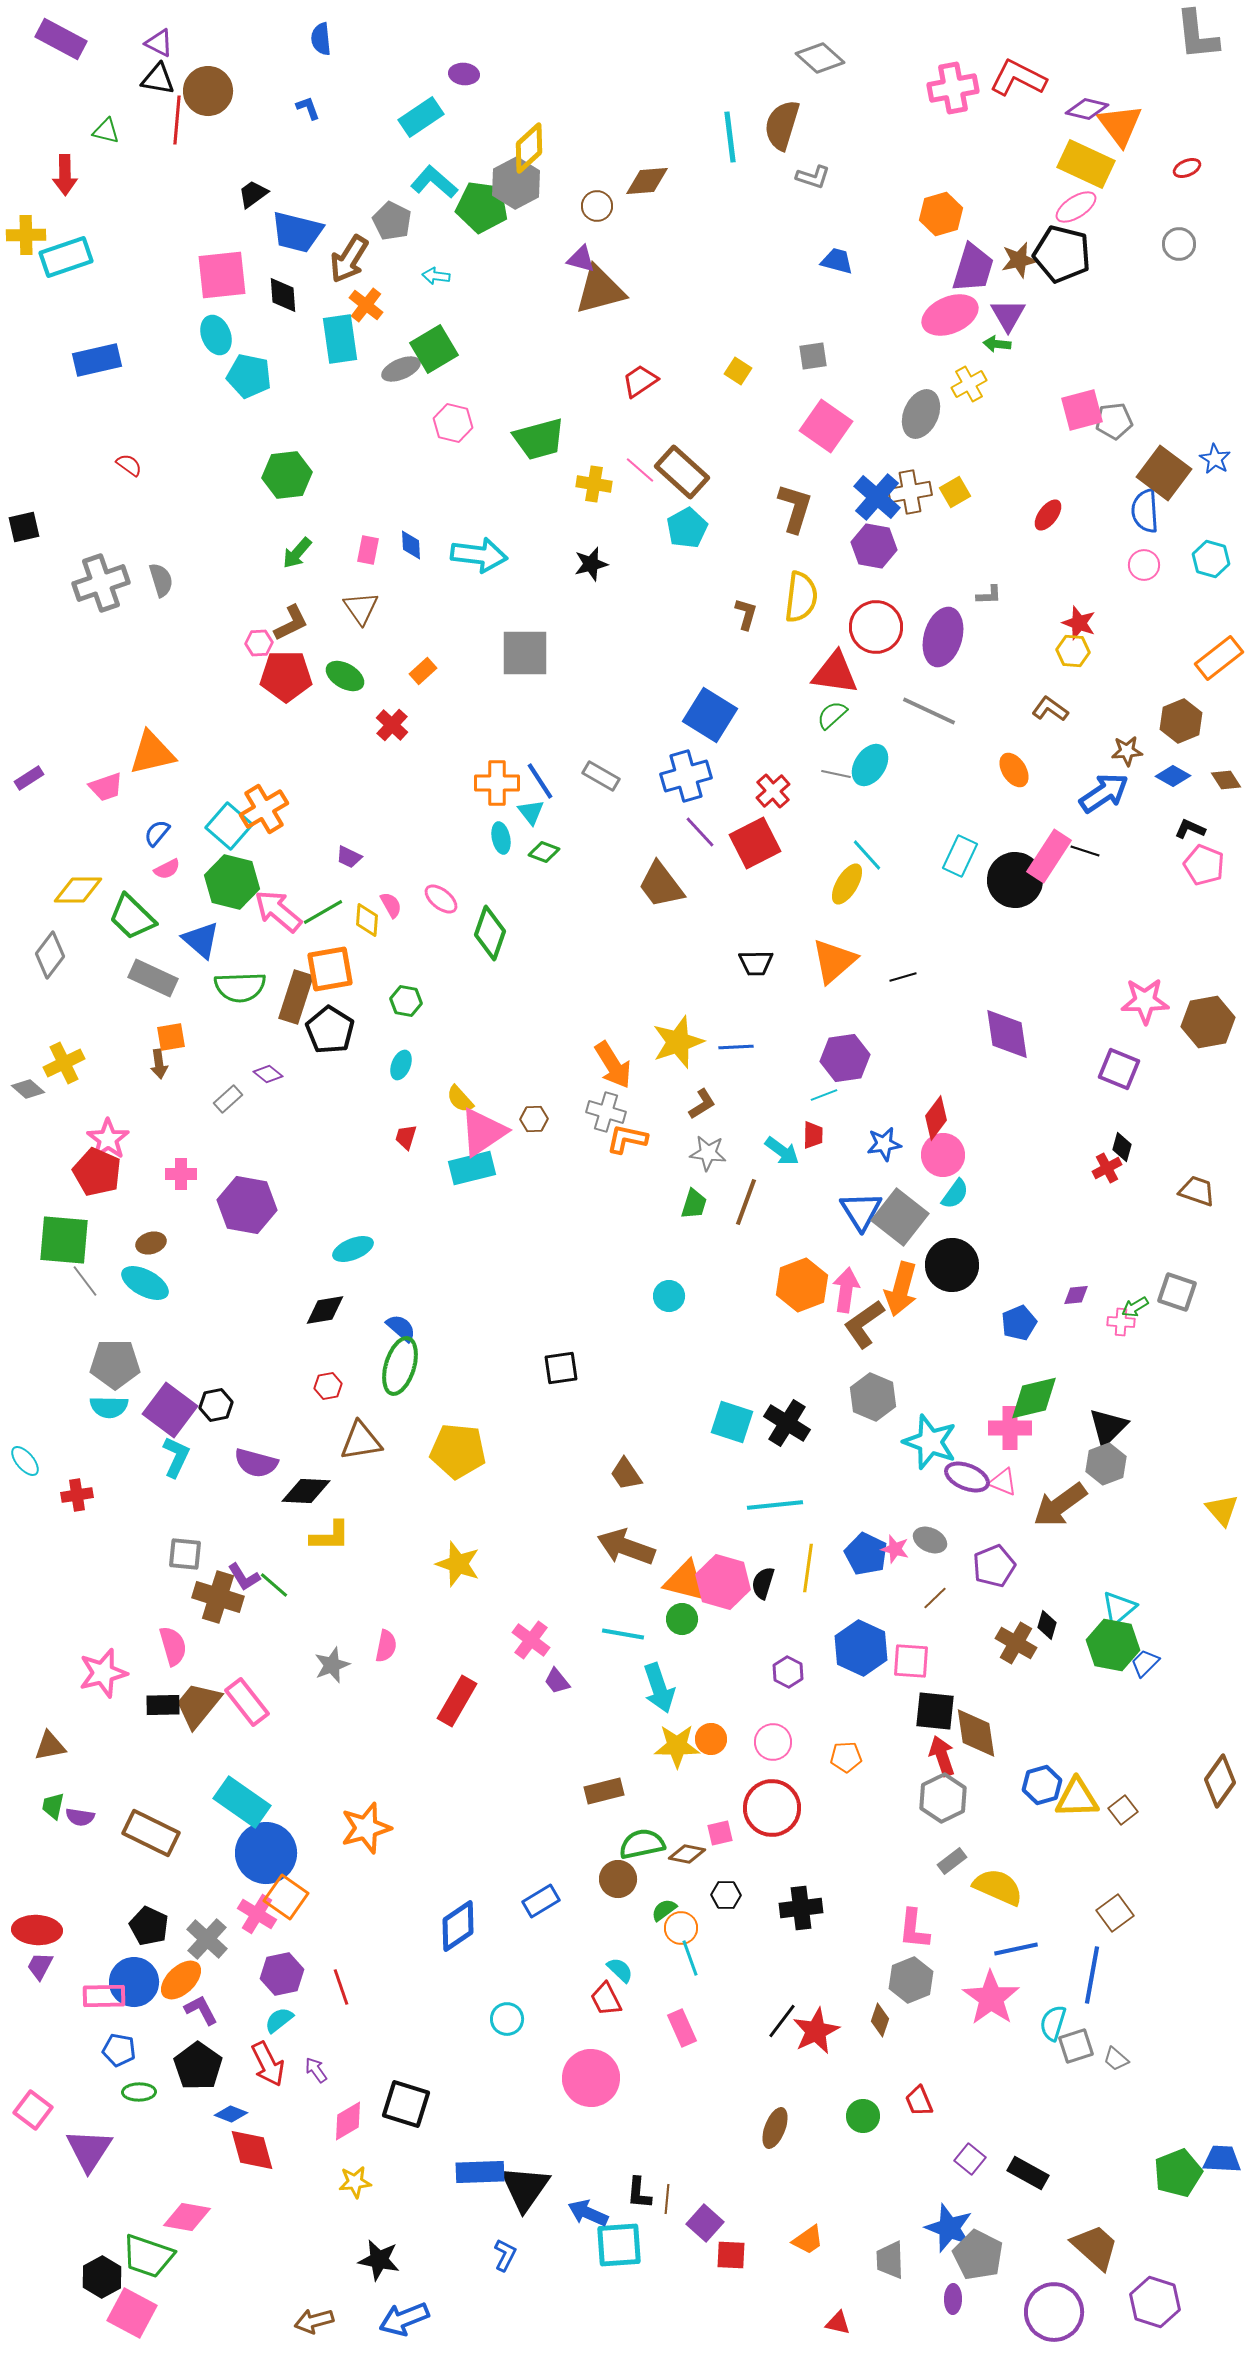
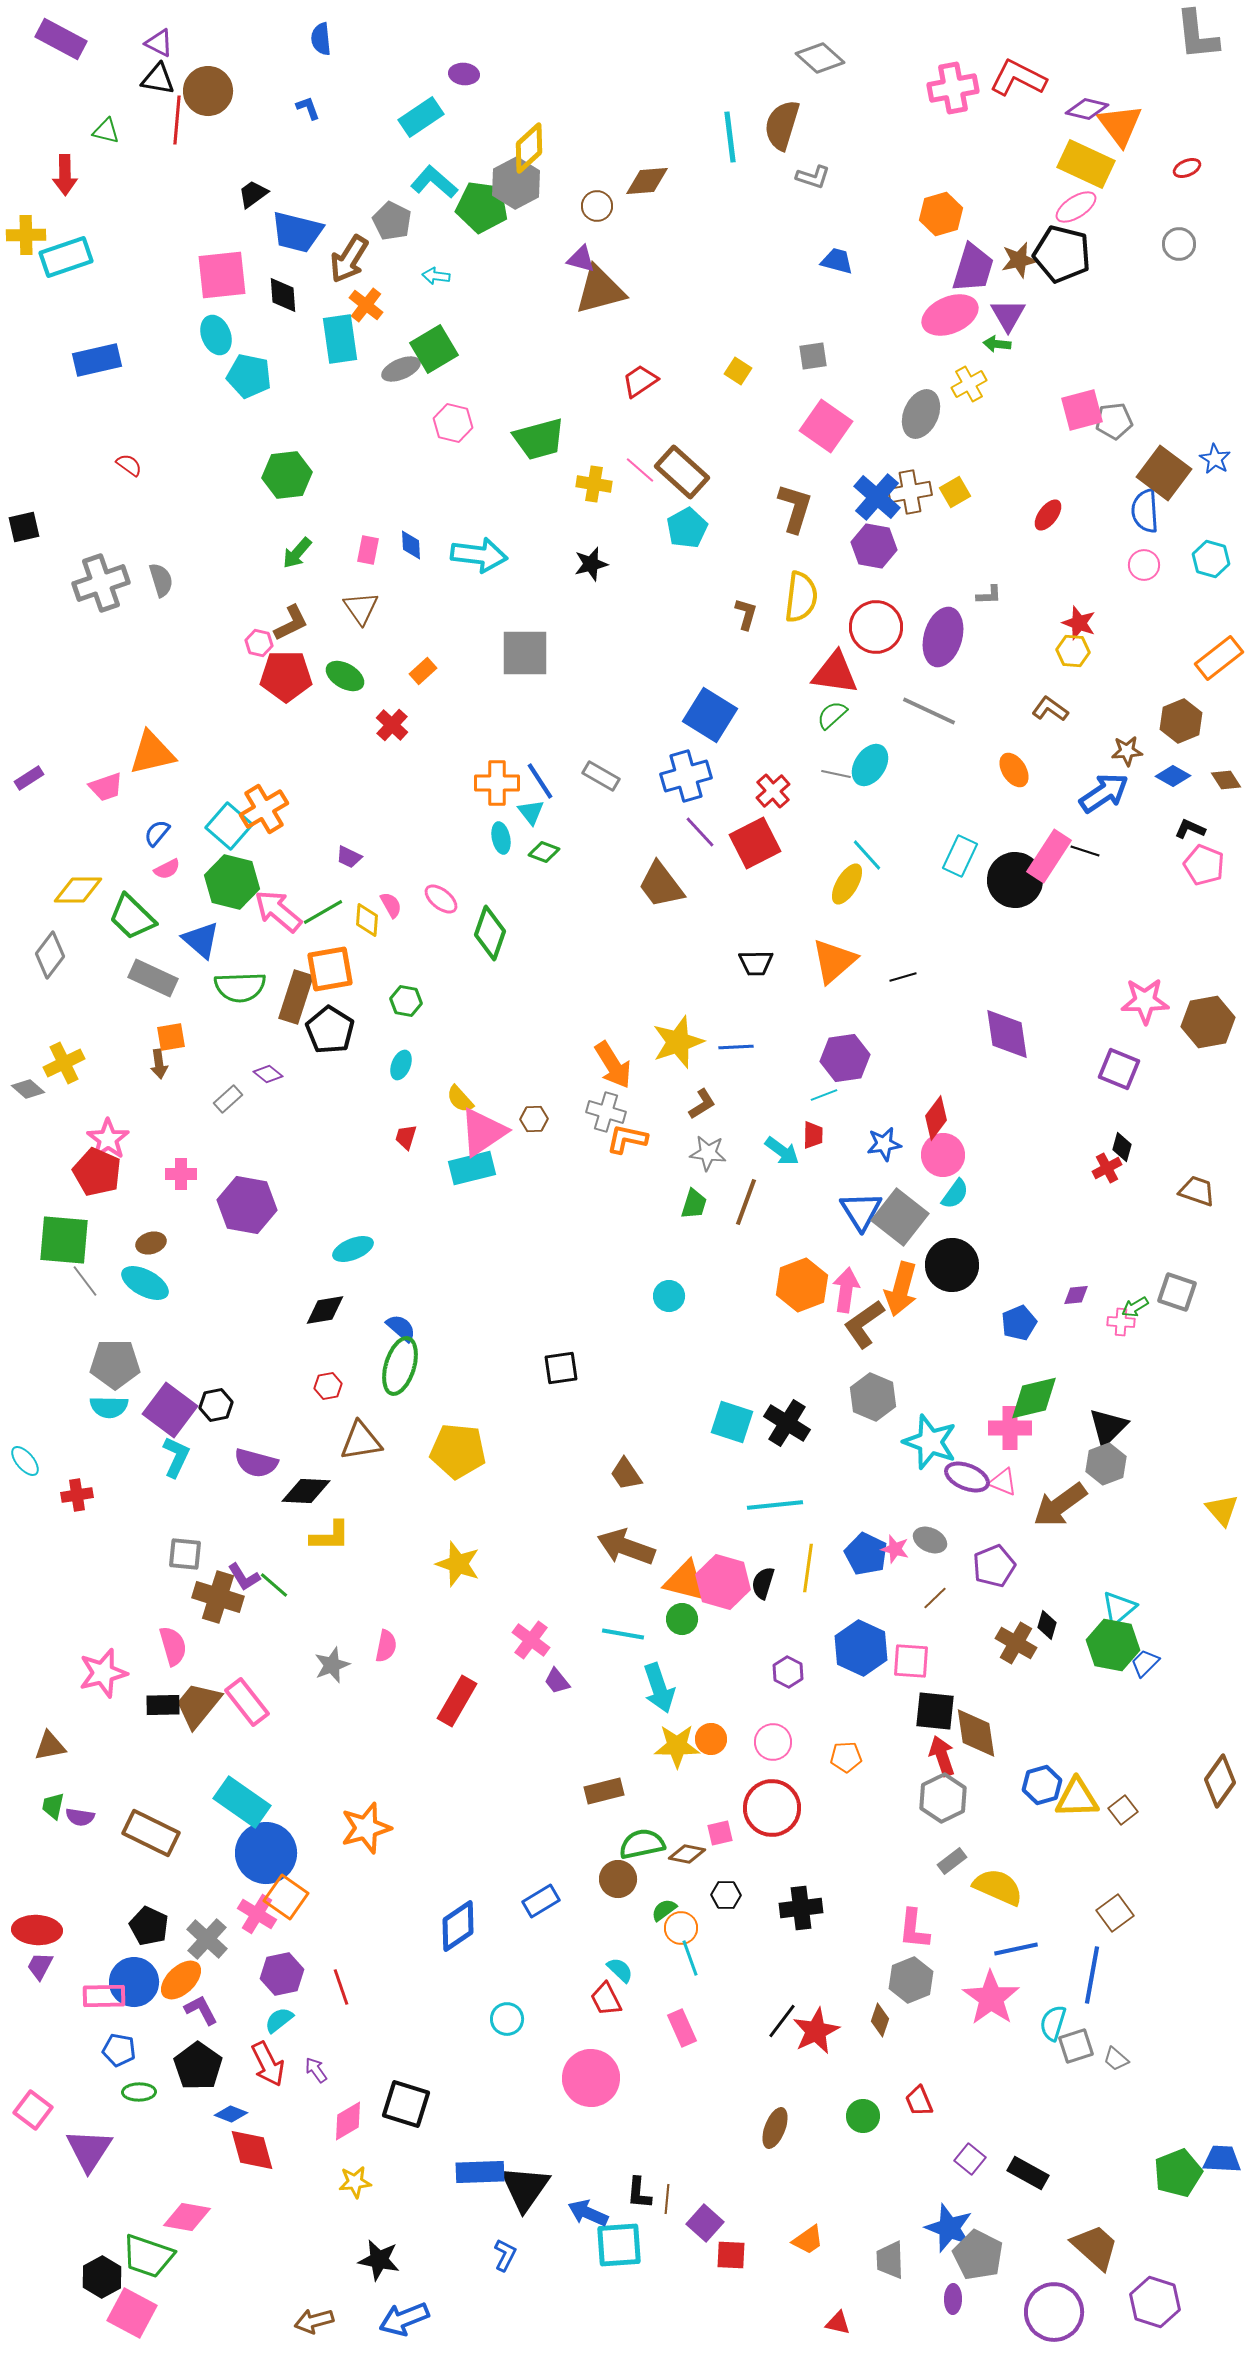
pink hexagon at (259, 643): rotated 16 degrees clockwise
